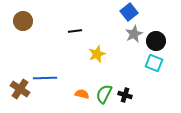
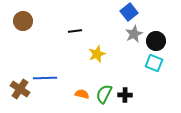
black cross: rotated 16 degrees counterclockwise
